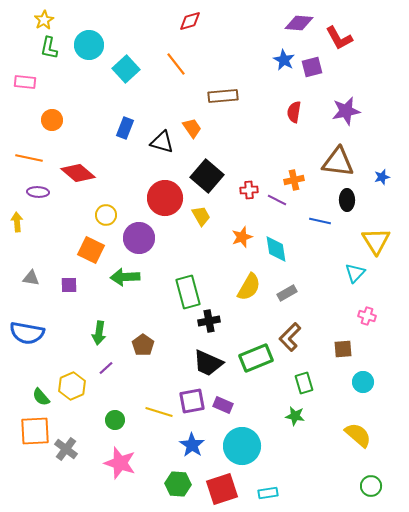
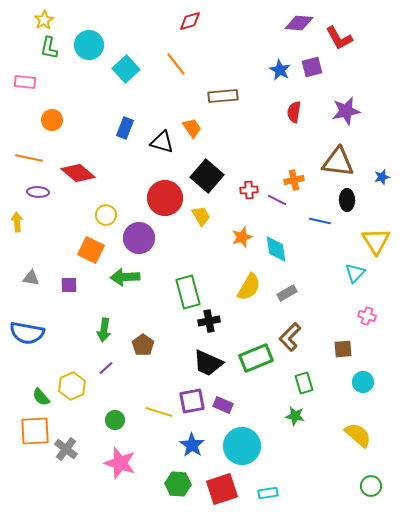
blue star at (284, 60): moved 4 px left, 10 px down
green arrow at (99, 333): moved 5 px right, 3 px up
